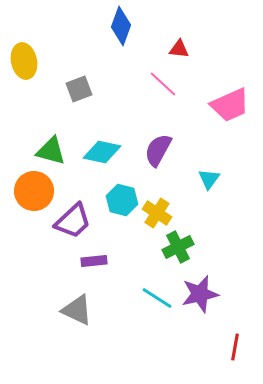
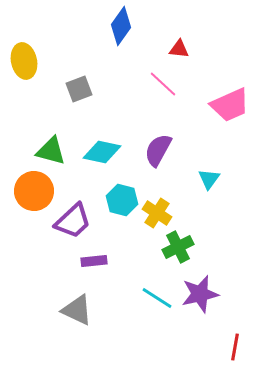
blue diamond: rotated 15 degrees clockwise
